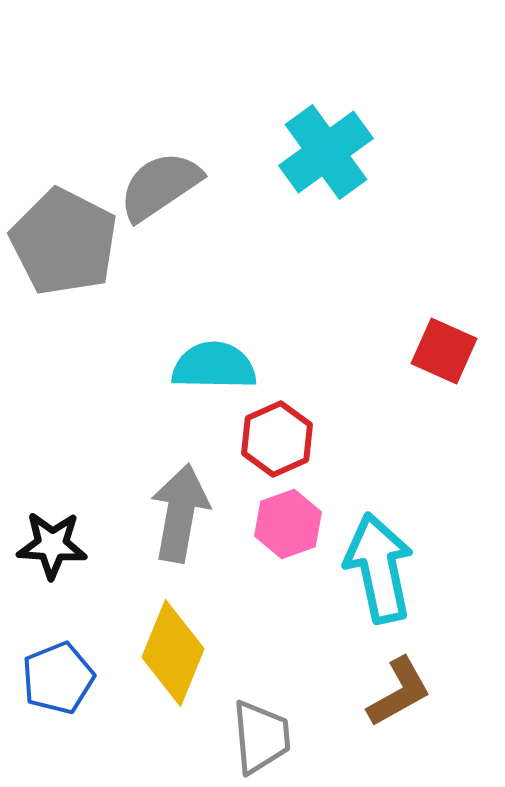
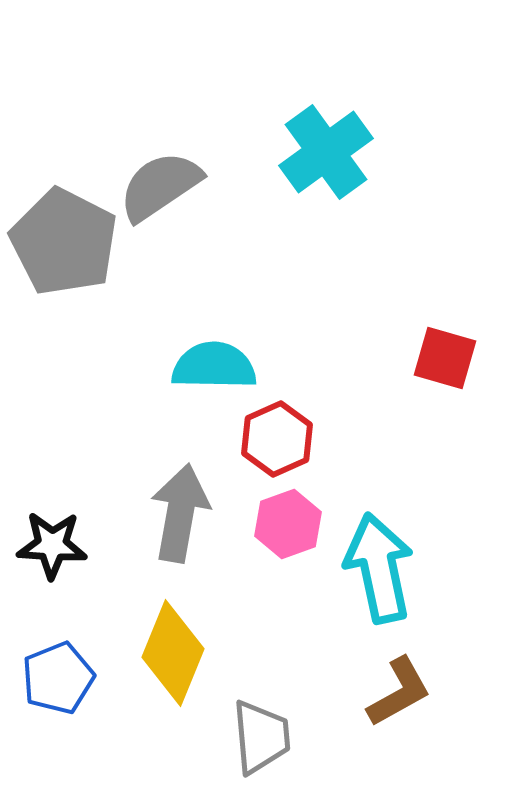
red square: moved 1 px right, 7 px down; rotated 8 degrees counterclockwise
